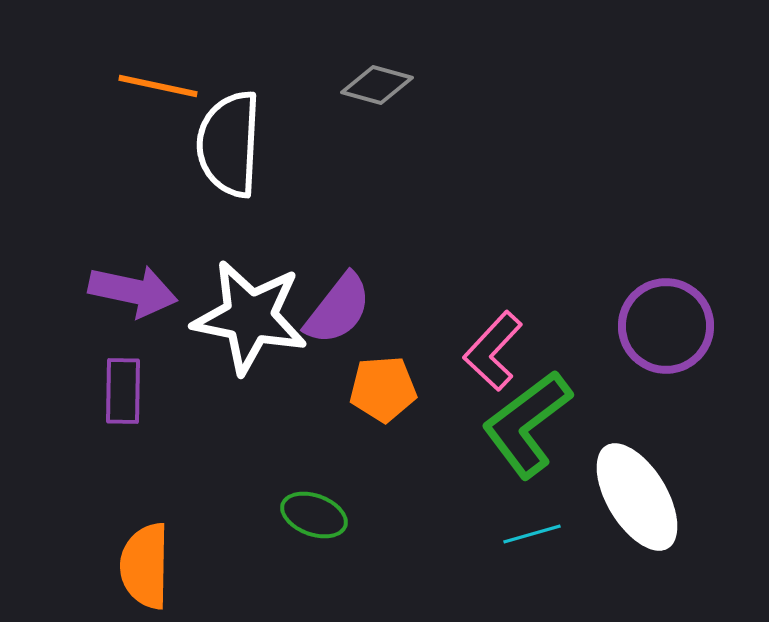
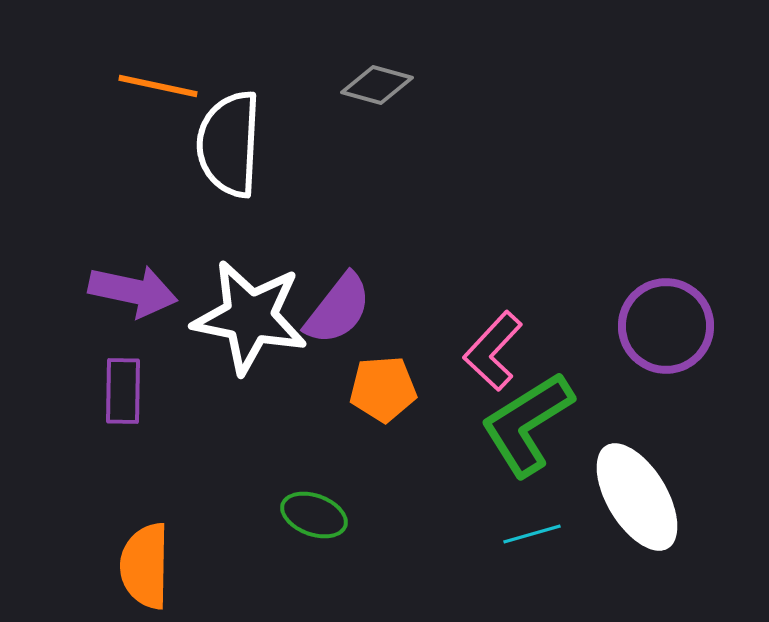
green L-shape: rotated 5 degrees clockwise
